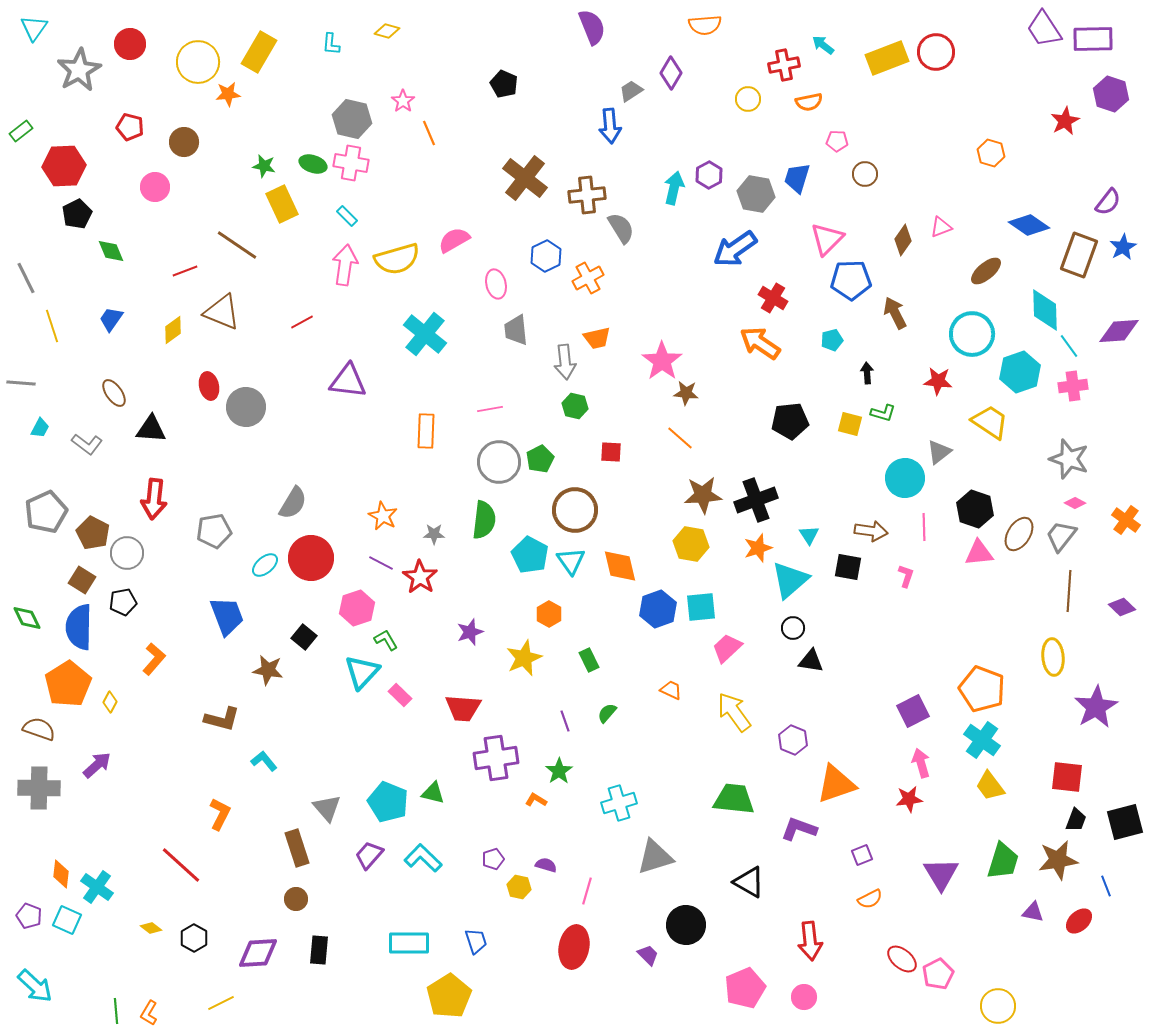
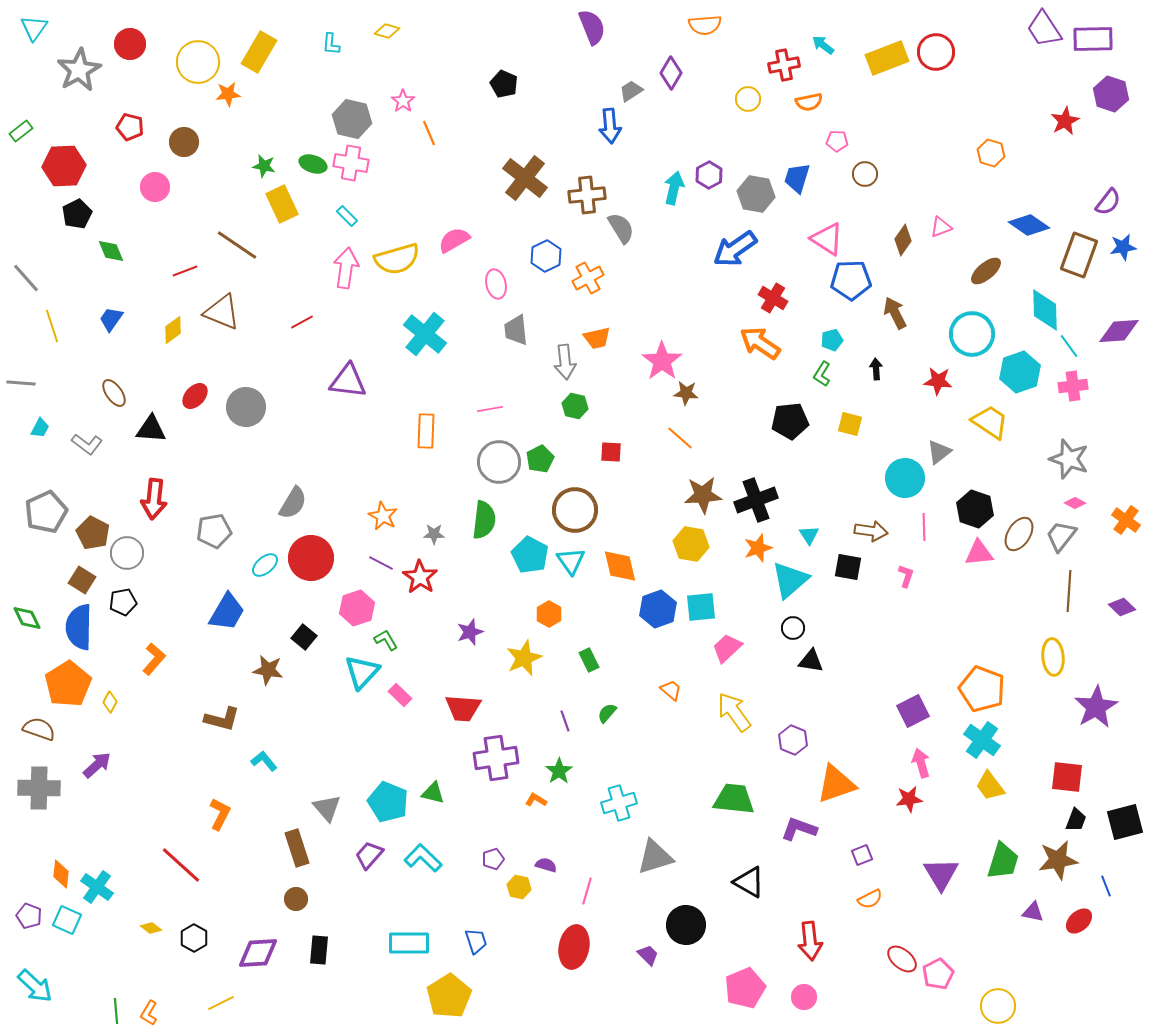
pink triangle at (827, 239): rotated 42 degrees counterclockwise
blue star at (1123, 247): rotated 20 degrees clockwise
pink arrow at (345, 265): moved 1 px right, 3 px down
gray line at (26, 278): rotated 16 degrees counterclockwise
black arrow at (867, 373): moved 9 px right, 4 px up
red ellipse at (209, 386): moved 14 px left, 10 px down; rotated 56 degrees clockwise
green L-shape at (883, 413): moved 61 px left, 39 px up; rotated 105 degrees clockwise
blue trapezoid at (227, 616): moved 4 px up; rotated 51 degrees clockwise
orange trapezoid at (671, 690): rotated 15 degrees clockwise
